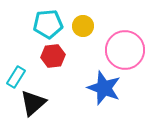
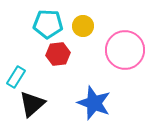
cyan pentagon: rotated 8 degrees clockwise
red hexagon: moved 5 px right, 2 px up
blue star: moved 10 px left, 15 px down
black triangle: moved 1 px left, 1 px down
